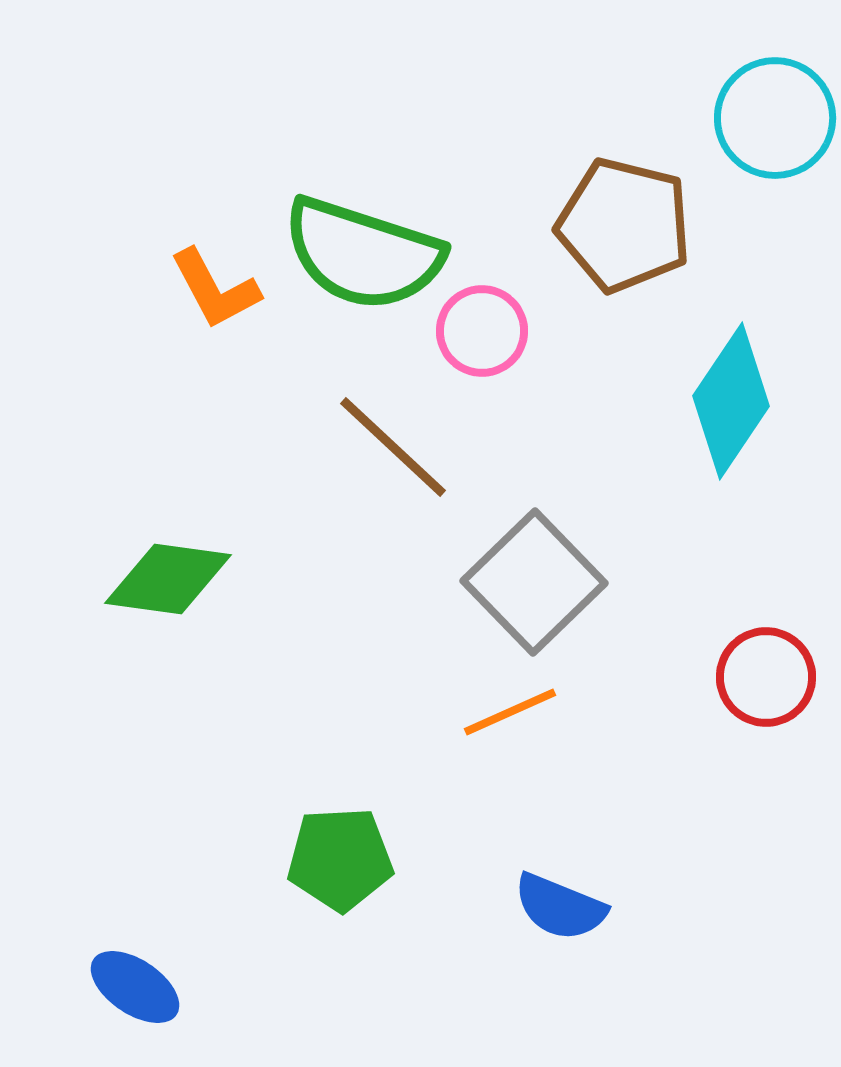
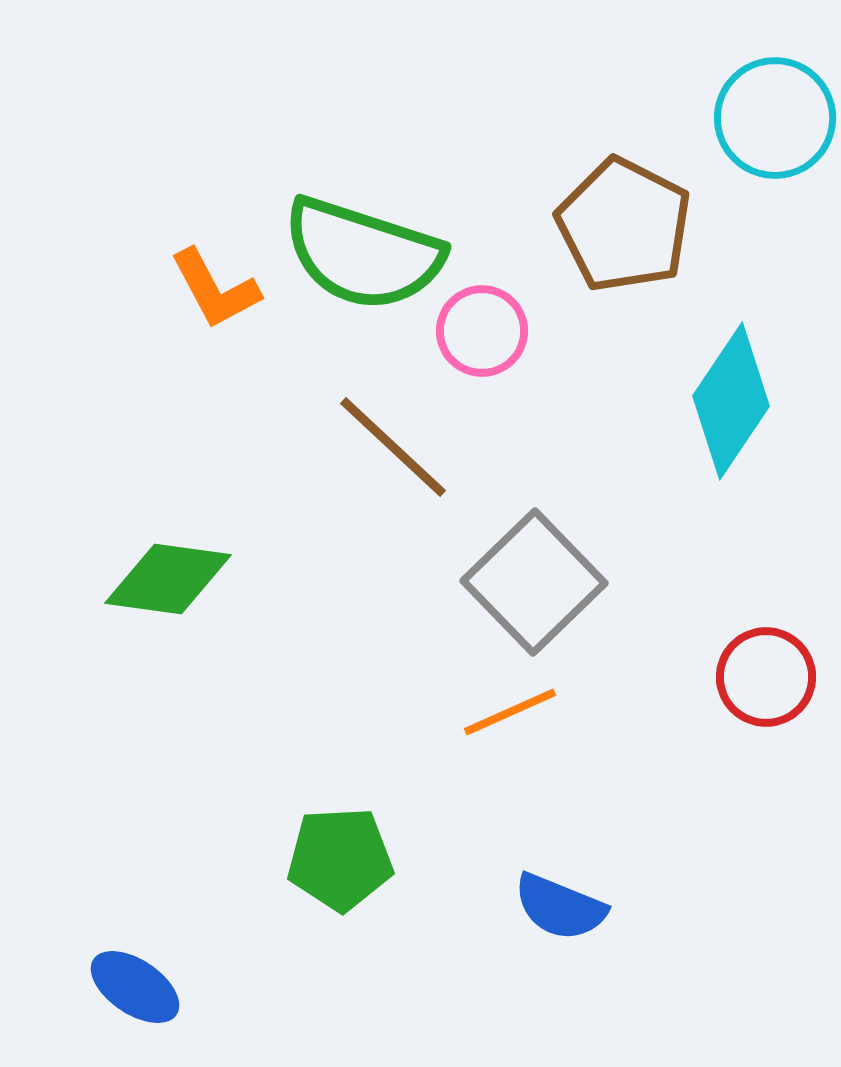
brown pentagon: rotated 13 degrees clockwise
